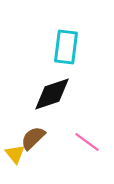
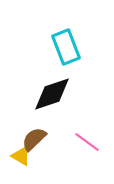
cyan rectangle: rotated 28 degrees counterclockwise
brown semicircle: moved 1 px right, 1 px down
yellow triangle: moved 6 px right, 2 px down; rotated 20 degrees counterclockwise
